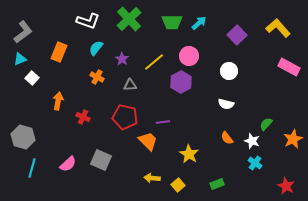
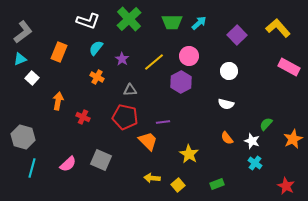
gray triangle: moved 5 px down
